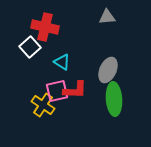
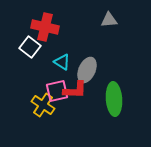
gray triangle: moved 2 px right, 3 px down
white square: rotated 10 degrees counterclockwise
gray ellipse: moved 21 px left
